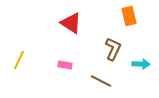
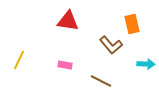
orange rectangle: moved 3 px right, 8 px down
red triangle: moved 3 px left, 2 px up; rotated 25 degrees counterclockwise
brown L-shape: moved 2 px left, 4 px up; rotated 115 degrees clockwise
cyan arrow: moved 5 px right
